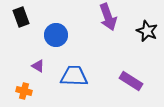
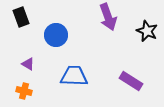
purple triangle: moved 10 px left, 2 px up
